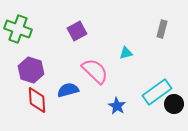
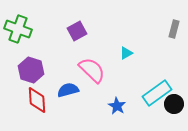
gray rectangle: moved 12 px right
cyan triangle: rotated 16 degrees counterclockwise
pink semicircle: moved 3 px left, 1 px up
cyan rectangle: moved 1 px down
